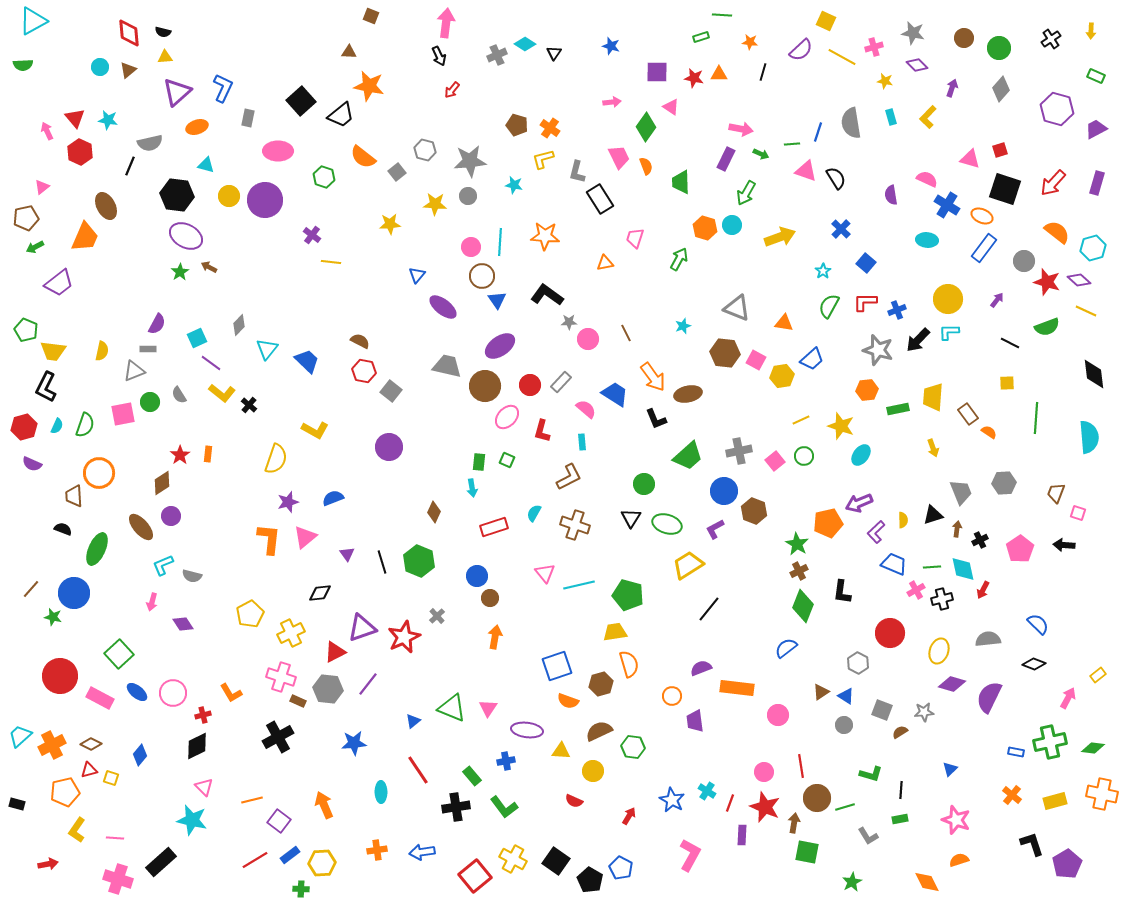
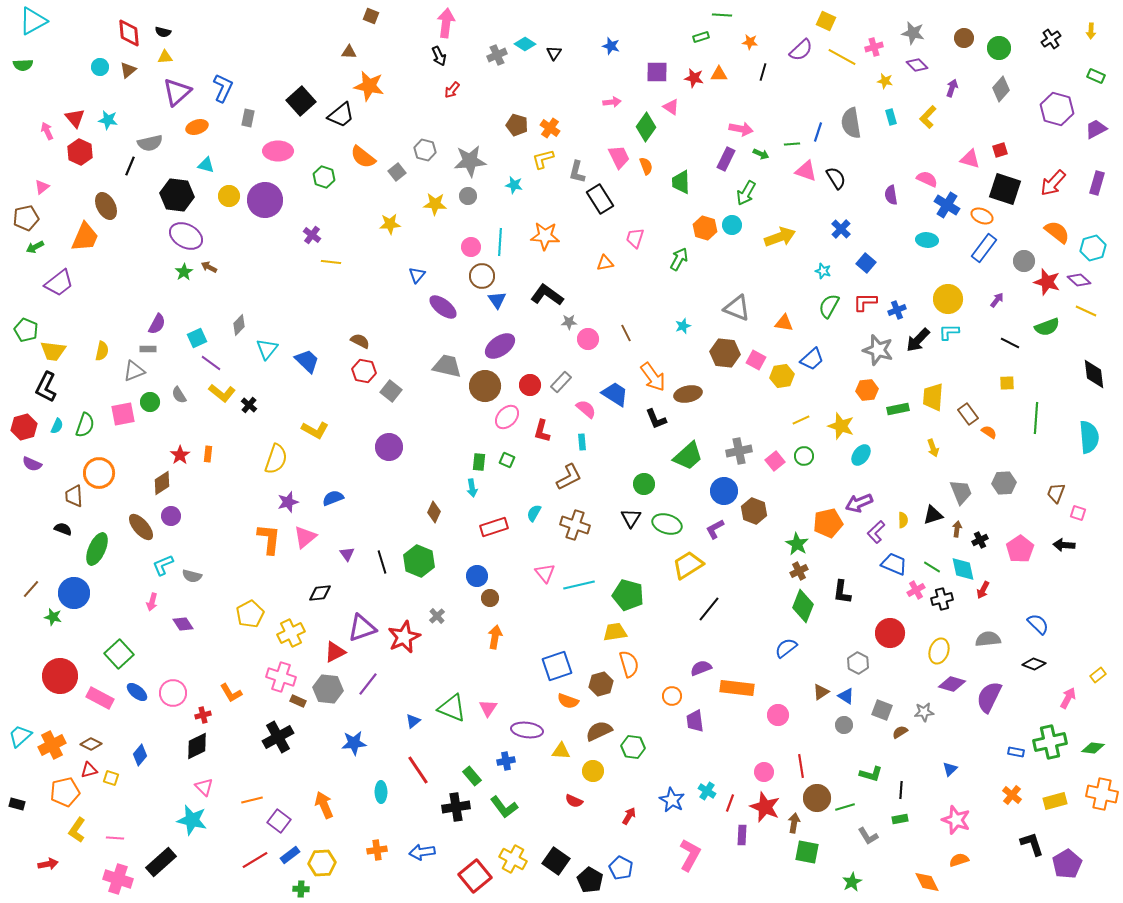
cyan star at (823, 271): rotated 21 degrees counterclockwise
green star at (180, 272): moved 4 px right
green line at (932, 567): rotated 36 degrees clockwise
